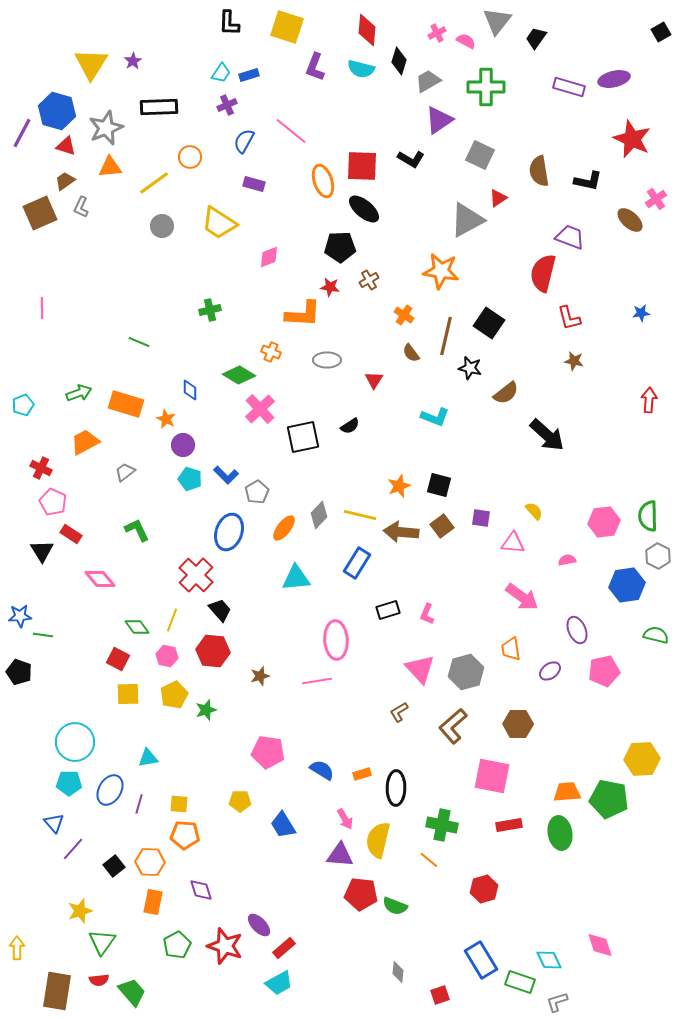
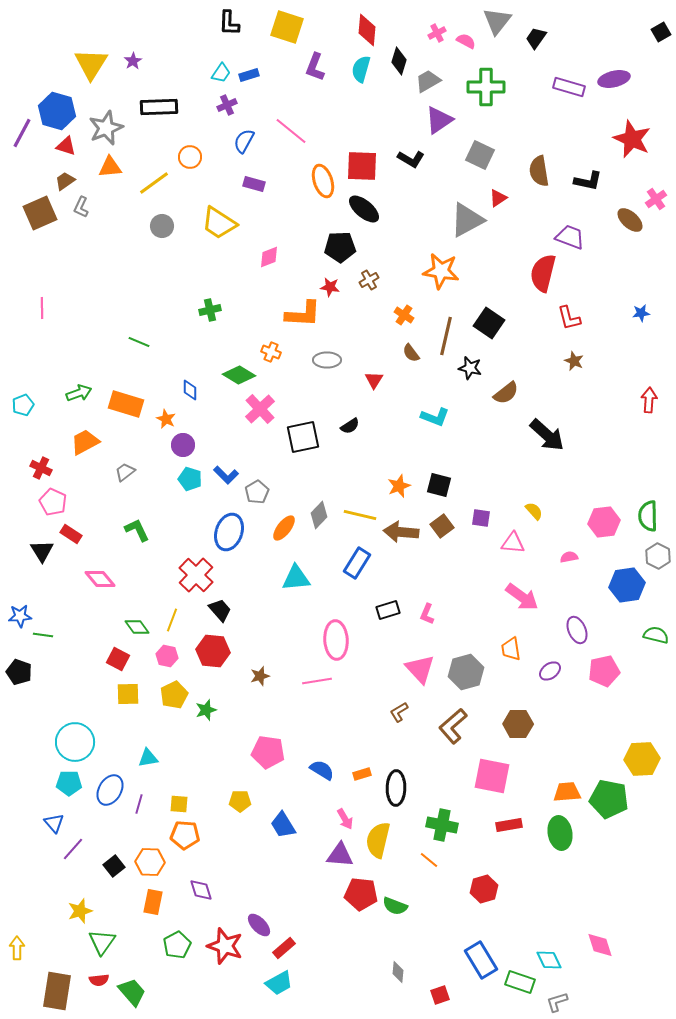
cyan semicircle at (361, 69): rotated 92 degrees clockwise
brown star at (574, 361): rotated 12 degrees clockwise
pink semicircle at (567, 560): moved 2 px right, 3 px up
